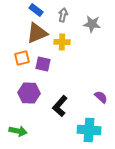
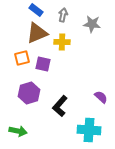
purple hexagon: rotated 20 degrees counterclockwise
